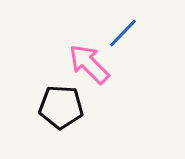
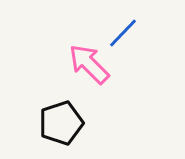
black pentagon: moved 16 px down; rotated 21 degrees counterclockwise
